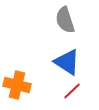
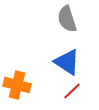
gray semicircle: moved 2 px right, 1 px up
